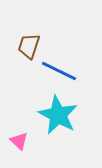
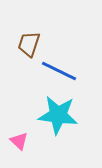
brown trapezoid: moved 2 px up
cyan star: rotated 21 degrees counterclockwise
